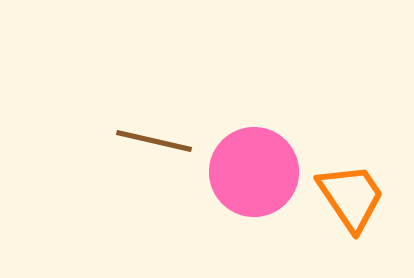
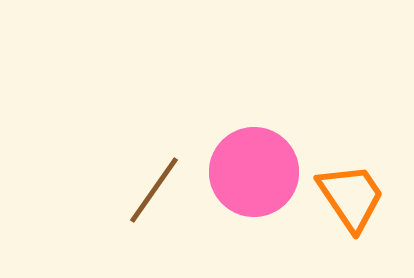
brown line: moved 49 px down; rotated 68 degrees counterclockwise
